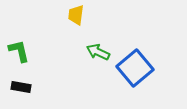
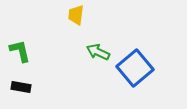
green L-shape: moved 1 px right
